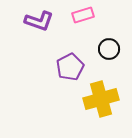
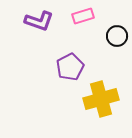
pink rectangle: moved 1 px down
black circle: moved 8 px right, 13 px up
